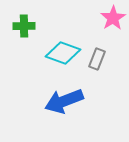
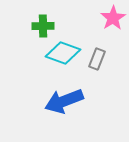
green cross: moved 19 px right
